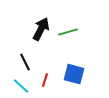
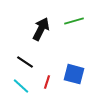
green line: moved 6 px right, 11 px up
black line: rotated 30 degrees counterclockwise
red line: moved 2 px right, 2 px down
